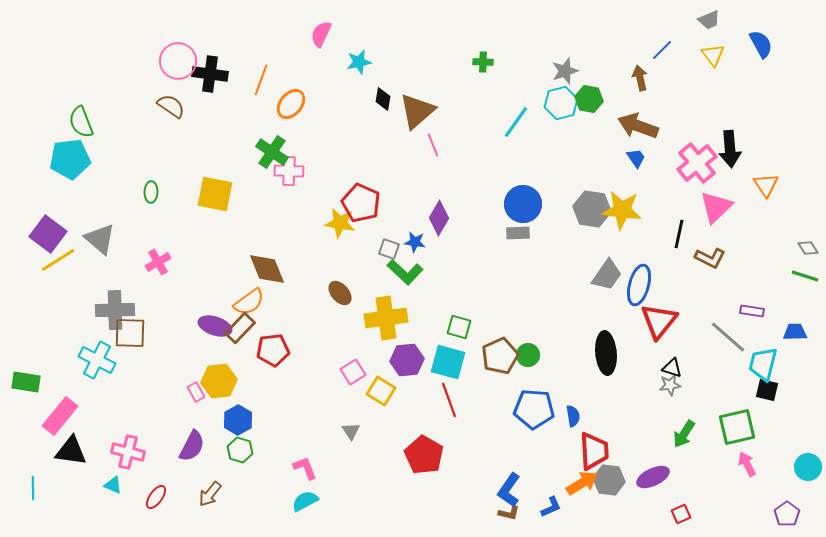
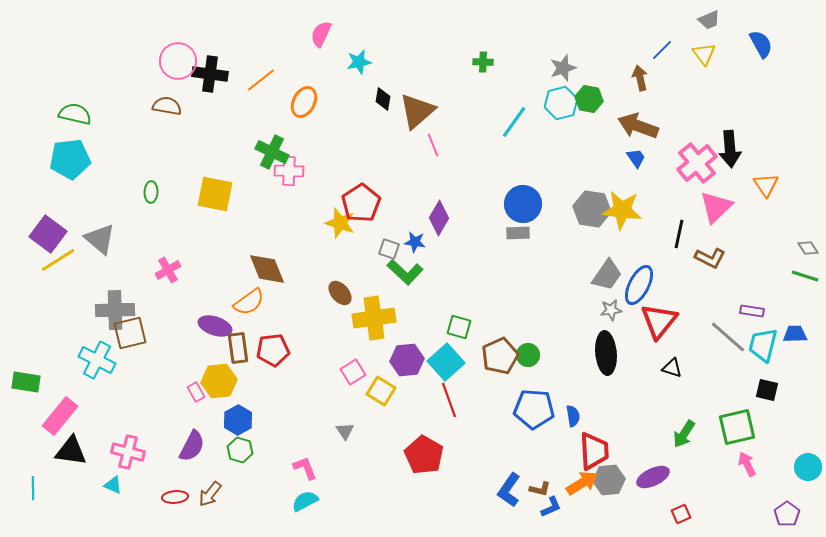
yellow triangle at (713, 55): moved 9 px left, 1 px up
gray star at (565, 71): moved 2 px left, 3 px up
orange line at (261, 80): rotated 32 degrees clockwise
orange ellipse at (291, 104): moved 13 px right, 2 px up; rotated 12 degrees counterclockwise
brown semicircle at (171, 106): moved 4 px left; rotated 24 degrees counterclockwise
green semicircle at (81, 122): moved 6 px left, 8 px up; rotated 124 degrees clockwise
cyan line at (516, 122): moved 2 px left
green cross at (272, 152): rotated 8 degrees counterclockwise
red pentagon at (361, 203): rotated 15 degrees clockwise
yellow star at (340, 223): rotated 8 degrees clockwise
pink cross at (158, 262): moved 10 px right, 8 px down
blue ellipse at (639, 285): rotated 12 degrees clockwise
yellow cross at (386, 318): moved 12 px left
brown rectangle at (240, 328): moved 2 px left, 20 px down; rotated 52 degrees counterclockwise
blue trapezoid at (795, 332): moved 2 px down
brown square at (130, 333): rotated 16 degrees counterclockwise
cyan square at (448, 362): moved 2 px left; rotated 33 degrees clockwise
cyan trapezoid at (763, 364): moved 19 px up
gray star at (670, 385): moved 59 px left, 75 px up
gray triangle at (351, 431): moved 6 px left
gray hexagon at (609, 480): rotated 12 degrees counterclockwise
red ellipse at (156, 497): moved 19 px right; rotated 50 degrees clockwise
brown L-shape at (509, 513): moved 31 px right, 24 px up
